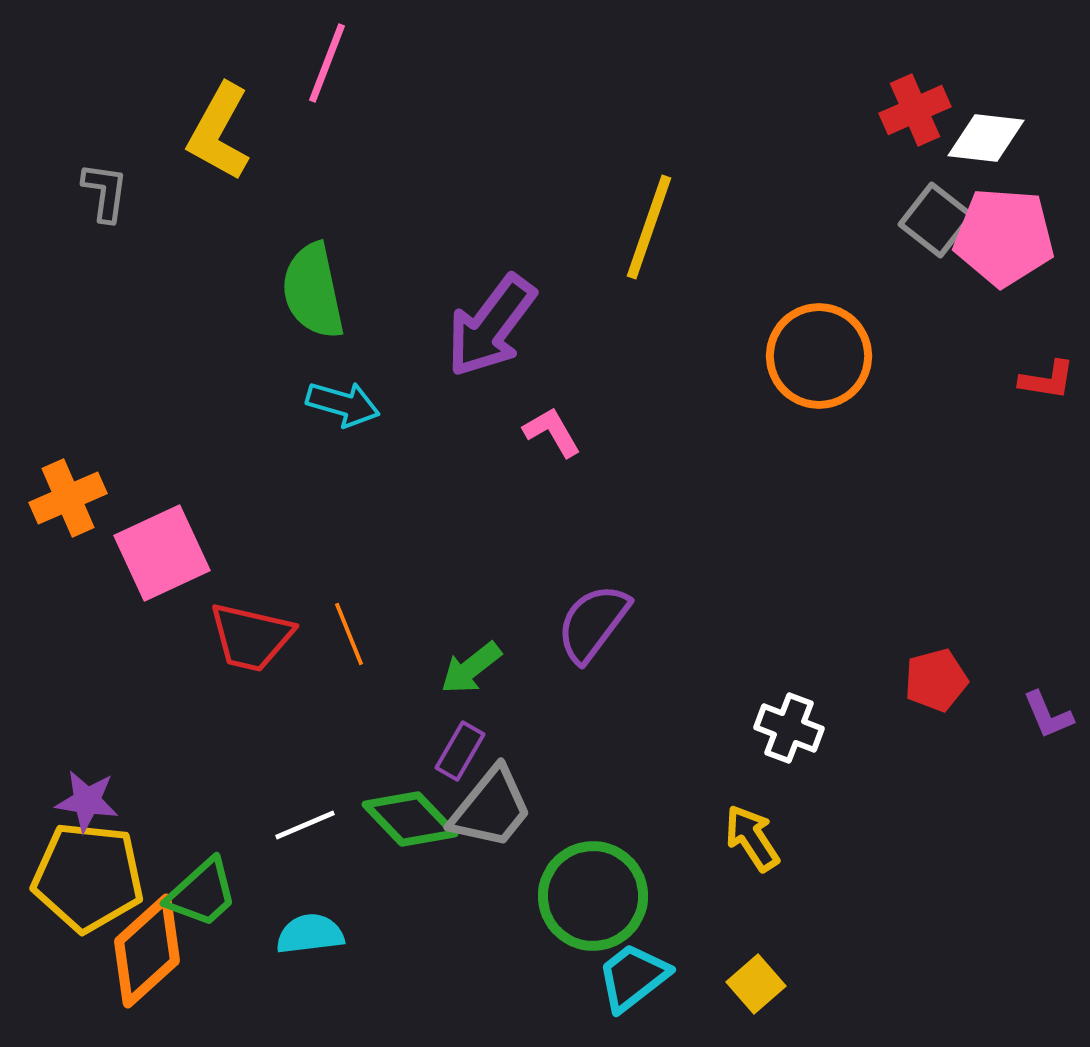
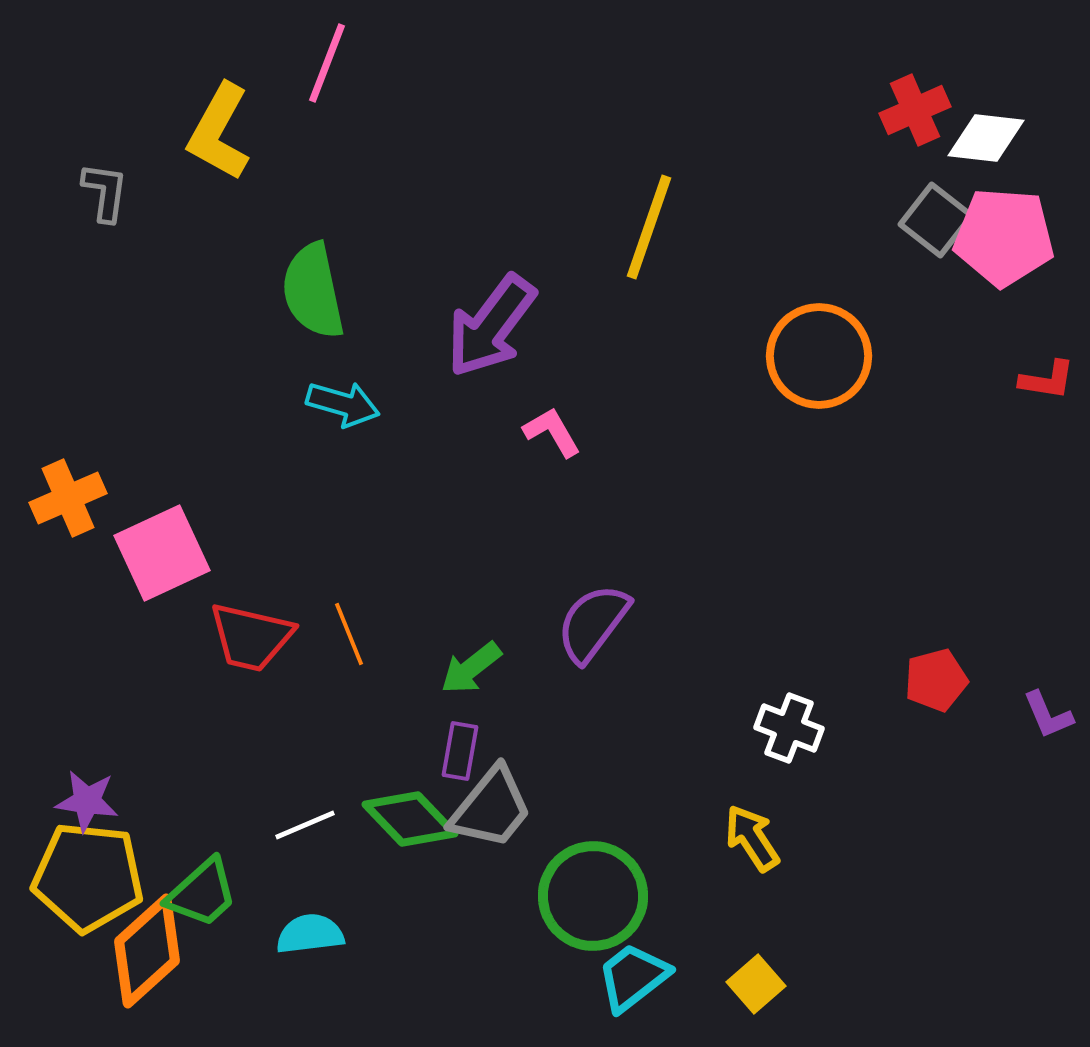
purple rectangle: rotated 20 degrees counterclockwise
